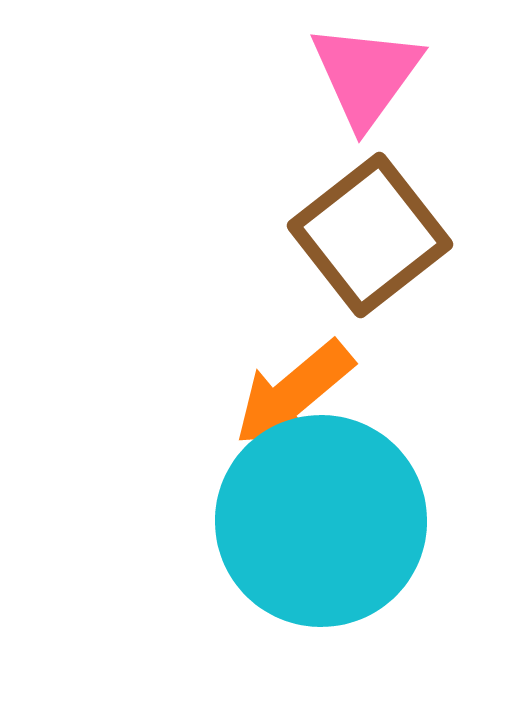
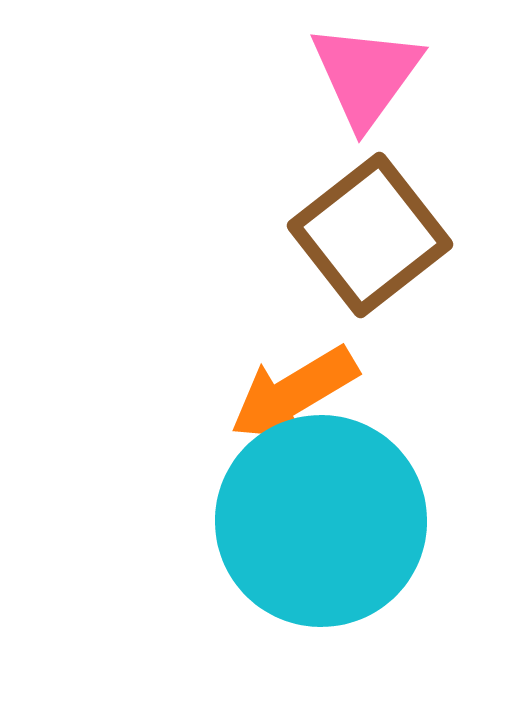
orange arrow: rotated 9 degrees clockwise
